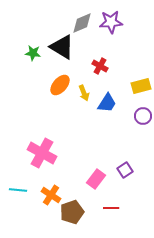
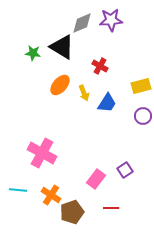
purple star: moved 2 px up
